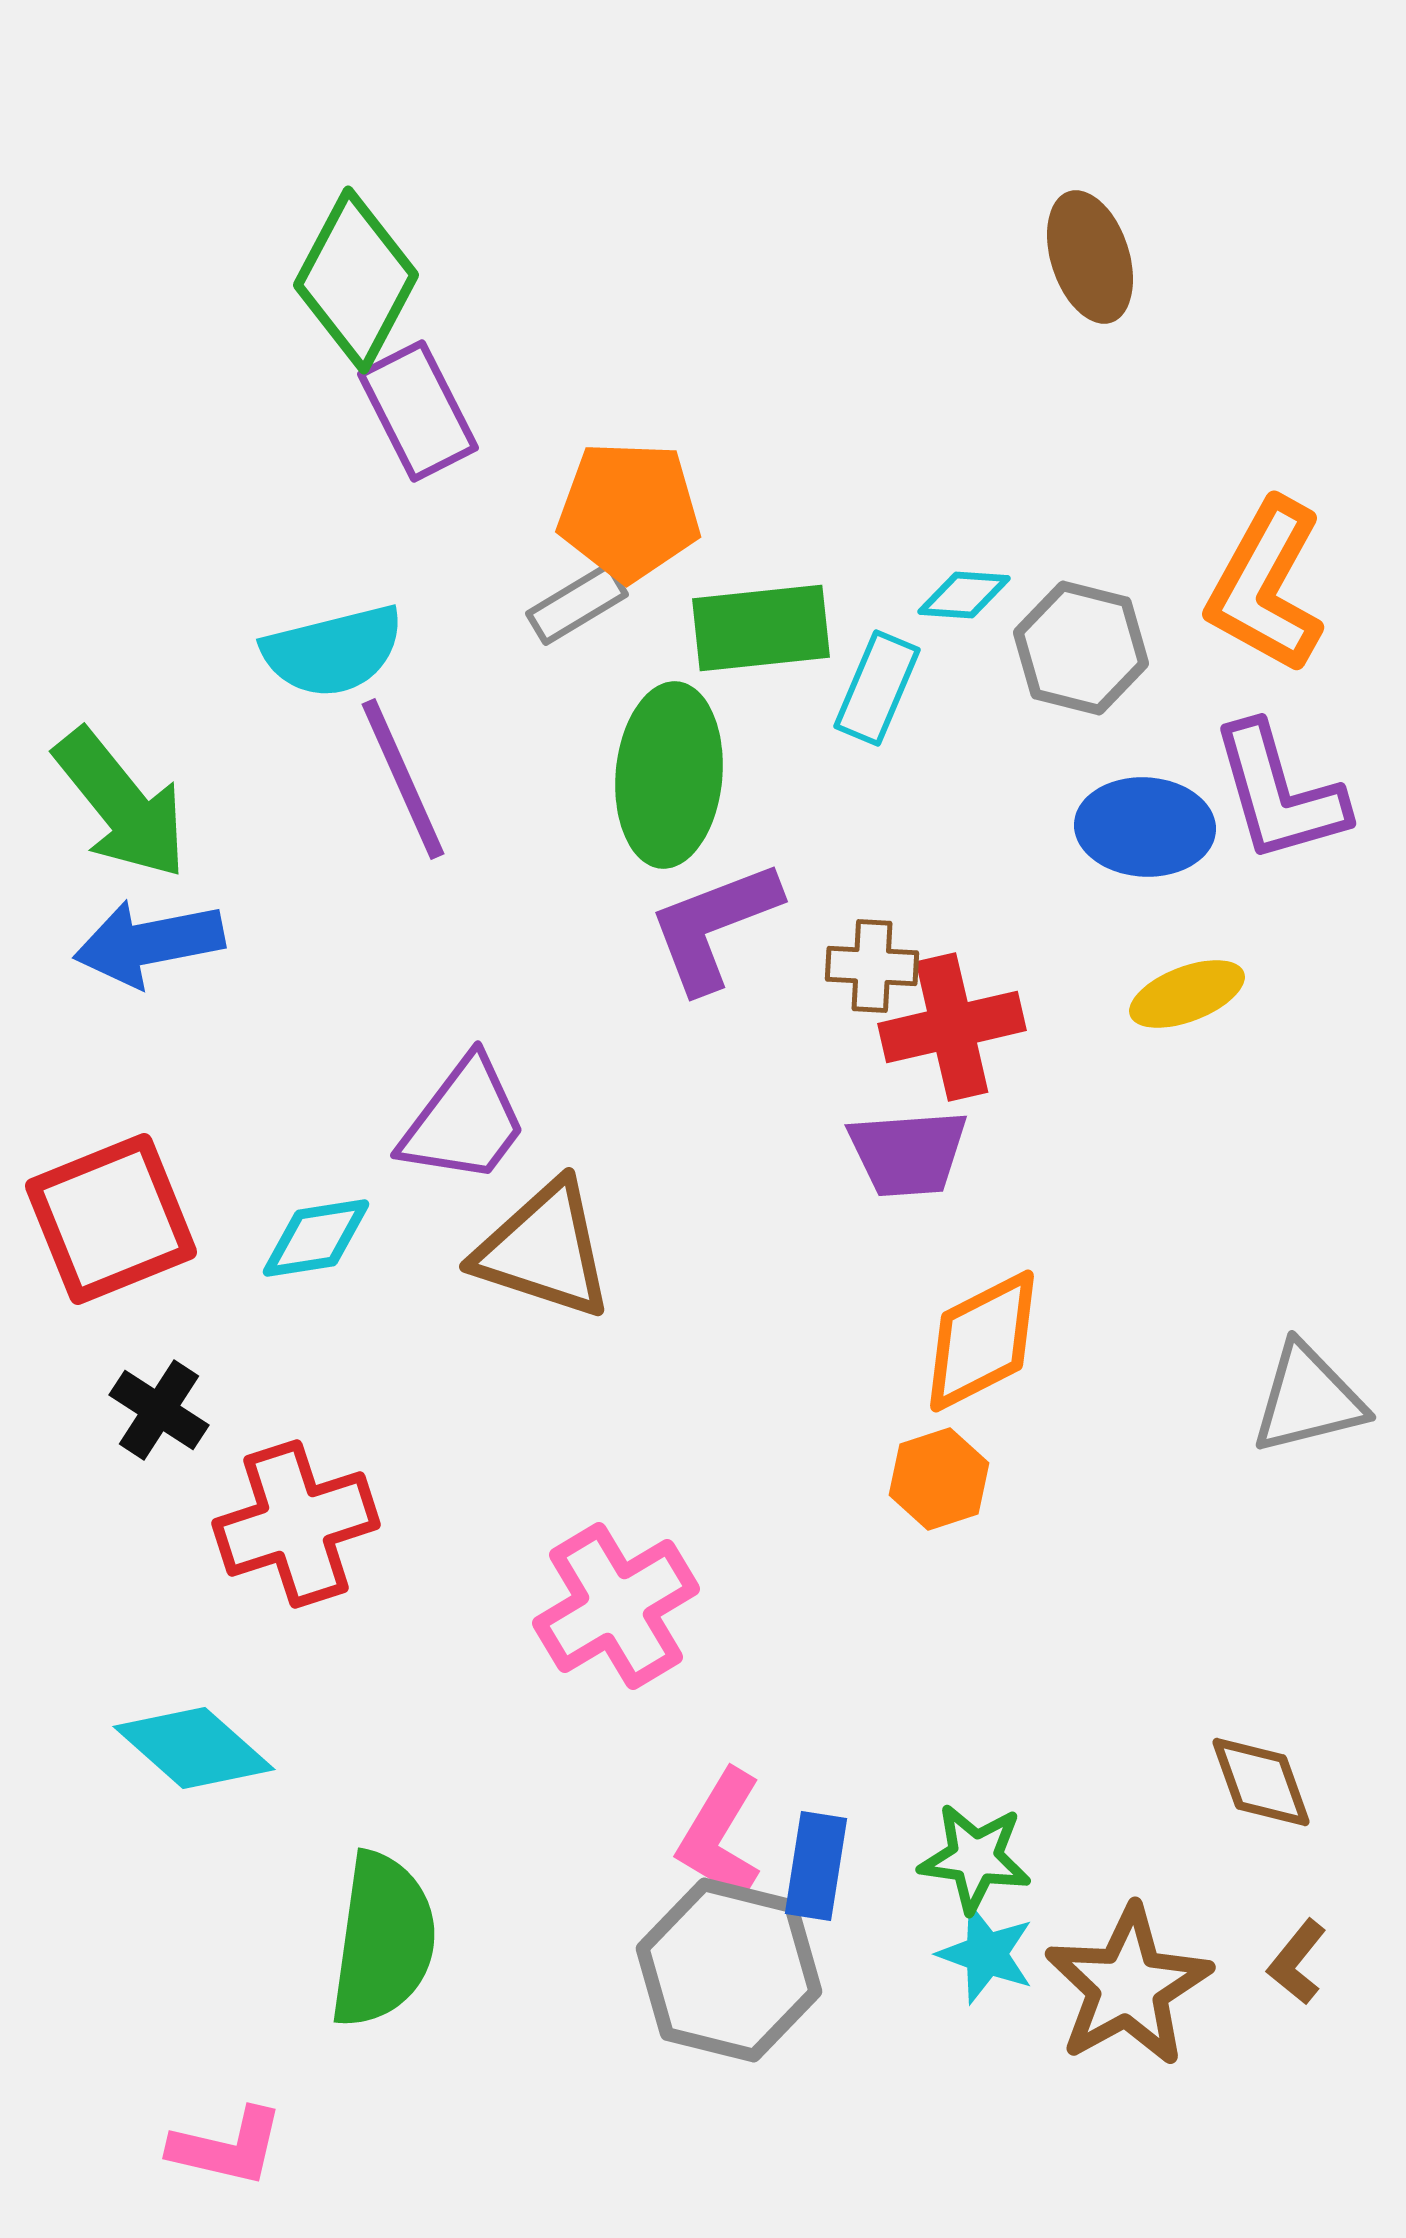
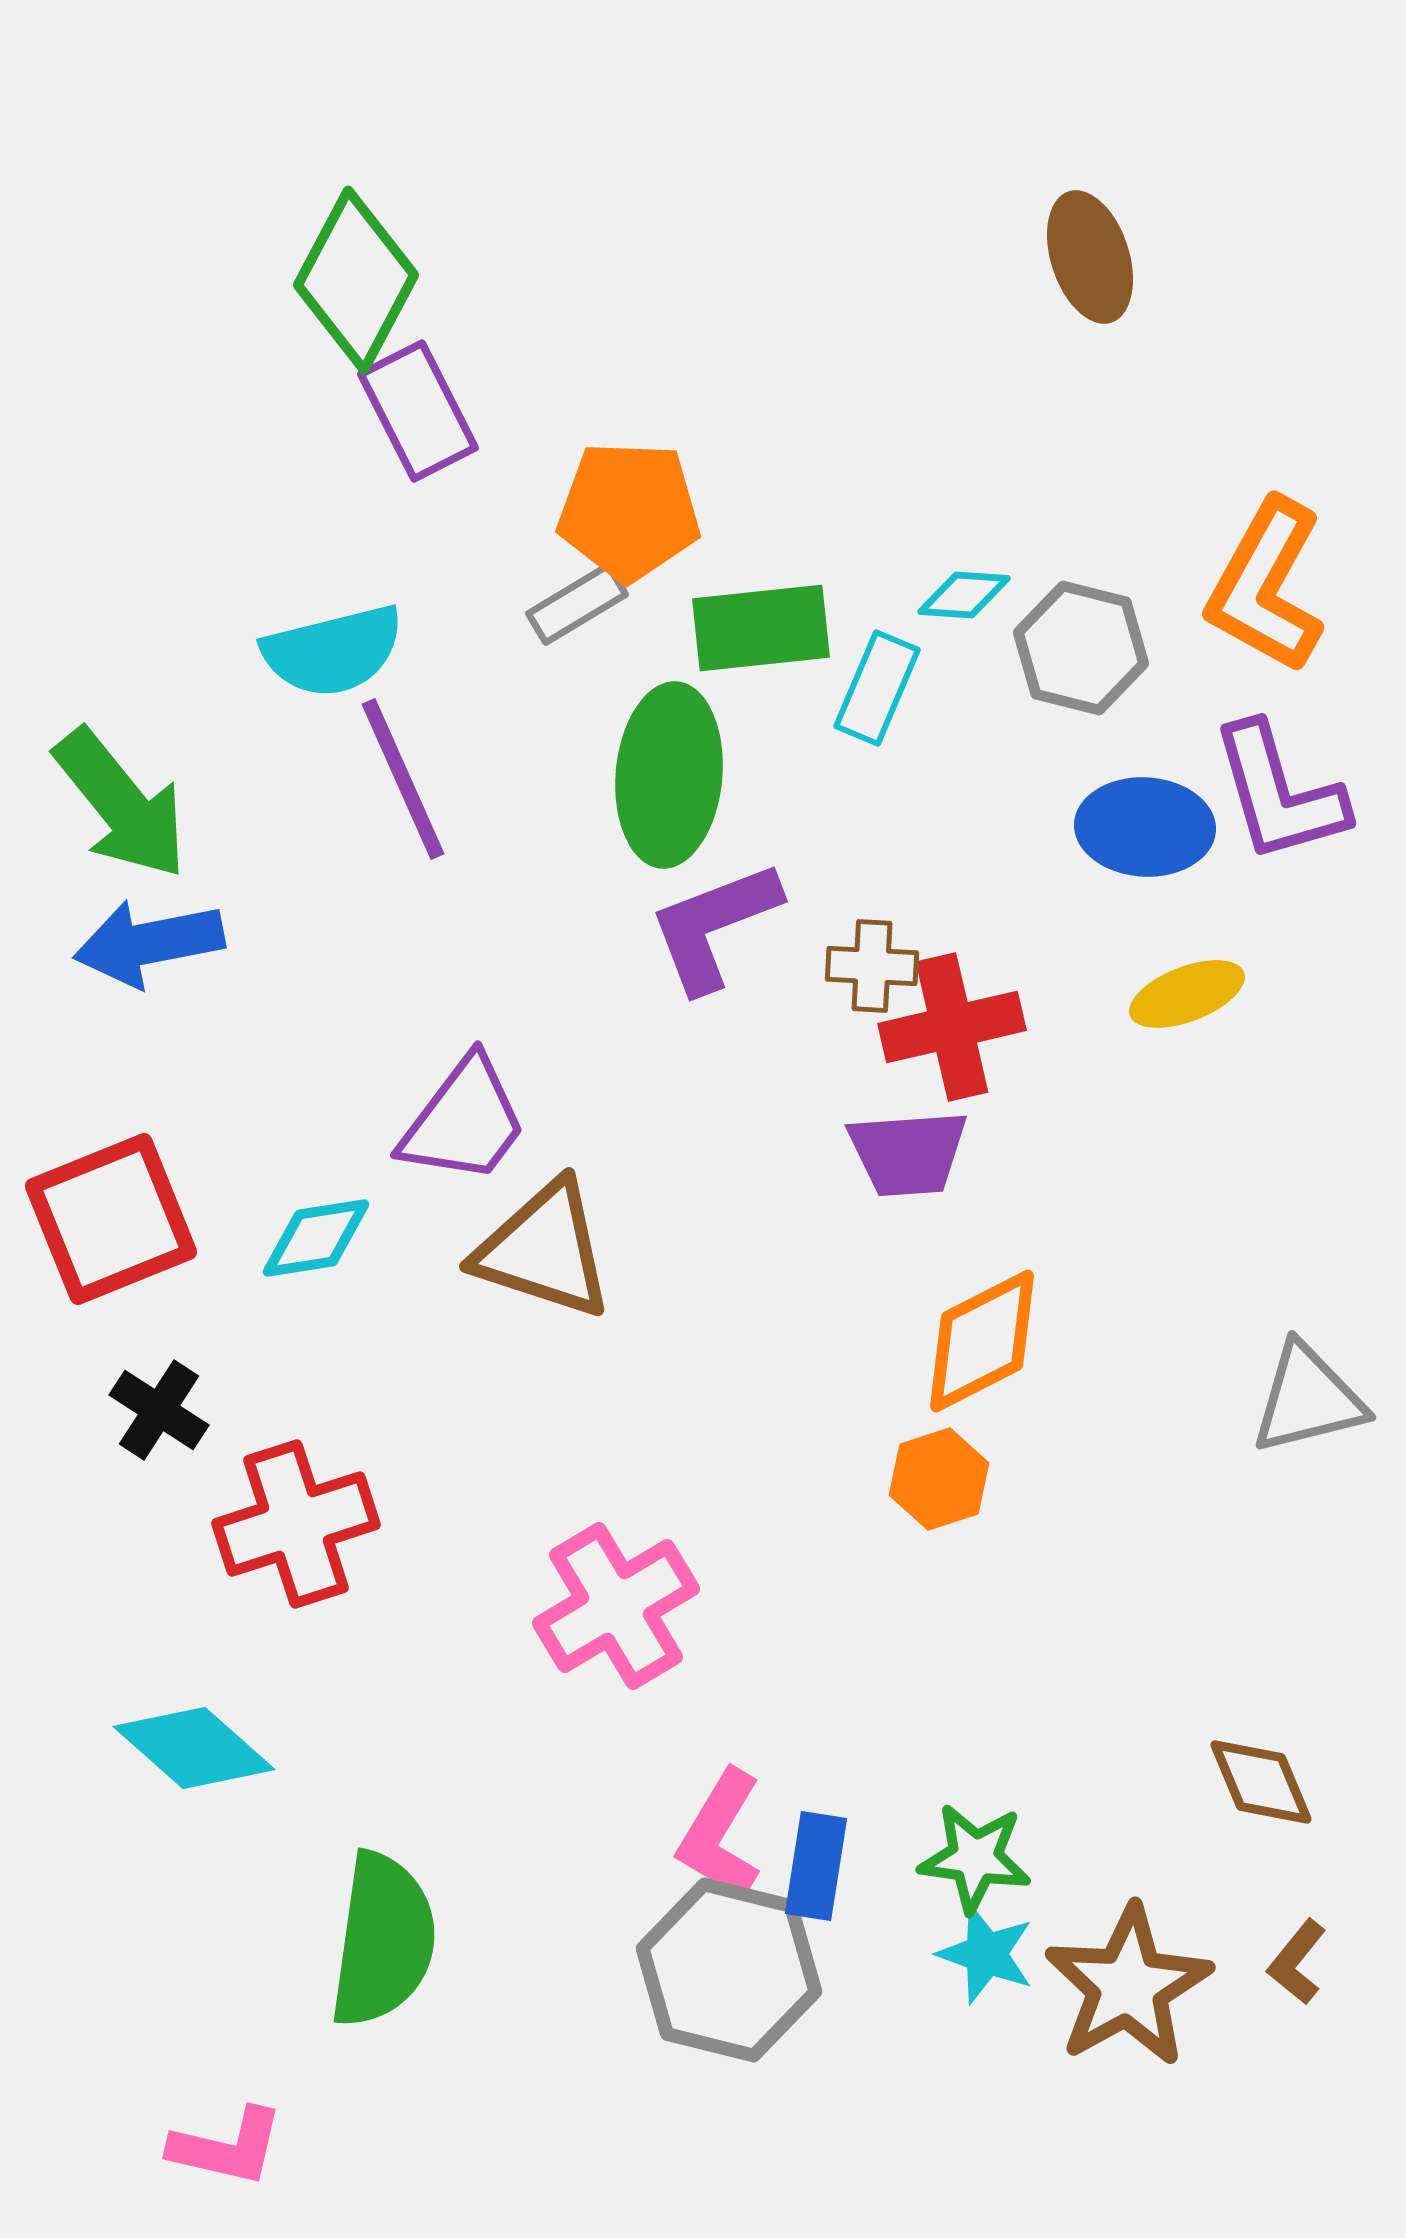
brown diamond at (1261, 1782): rotated 3 degrees counterclockwise
